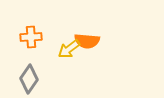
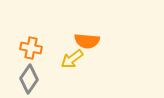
orange cross: moved 11 px down; rotated 15 degrees clockwise
yellow arrow: moved 3 px right, 10 px down
